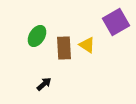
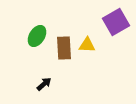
yellow triangle: rotated 30 degrees counterclockwise
